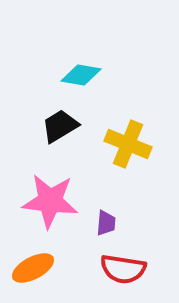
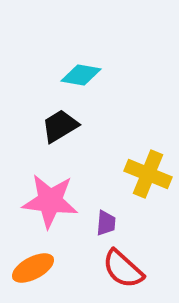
yellow cross: moved 20 px right, 30 px down
red semicircle: rotated 33 degrees clockwise
